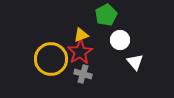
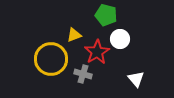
green pentagon: rotated 30 degrees counterclockwise
yellow triangle: moved 7 px left
white circle: moved 1 px up
red star: moved 17 px right
white triangle: moved 1 px right, 17 px down
